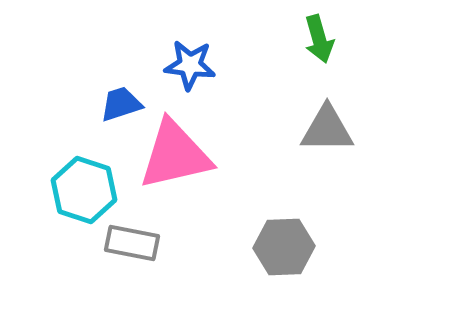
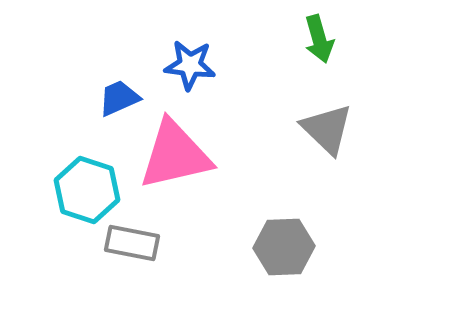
blue trapezoid: moved 2 px left, 6 px up; rotated 6 degrees counterclockwise
gray triangle: rotated 44 degrees clockwise
cyan hexagon: moved 3 px right
